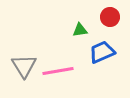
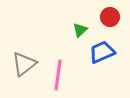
green triangle: rotated 35 degrees counterclockwise
gray triangle: moved 2 px up; rotated 24 degrees clockwise
pink line: moved 4 px down; rotated 72 degrees counterclockwise
